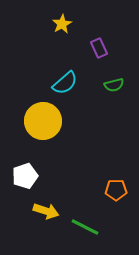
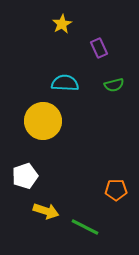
cyan semicircle: rotated 136 degrees counterclockwise
